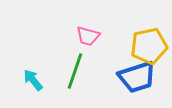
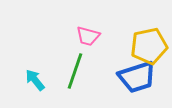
cyan arrow: moved 2 px right
